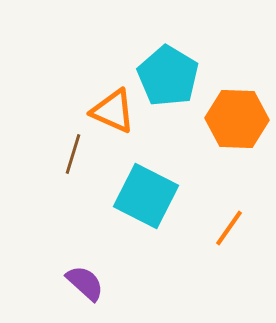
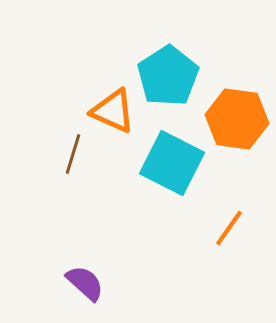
cyan pentagon: rotated 8 degrees clockwise
orange hexagon: rotated 6 degrees clockwise
cyan square: moved 26 px right, 33 px up
